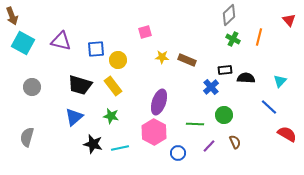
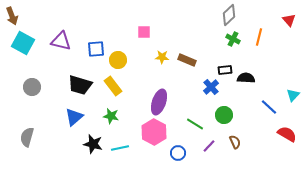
pink square: moved 1 px left; rotated 16 degrees clockwise
cyan triangle: moved 13 px right, 14 px down
green line: rotated 30 degrees clockwise
